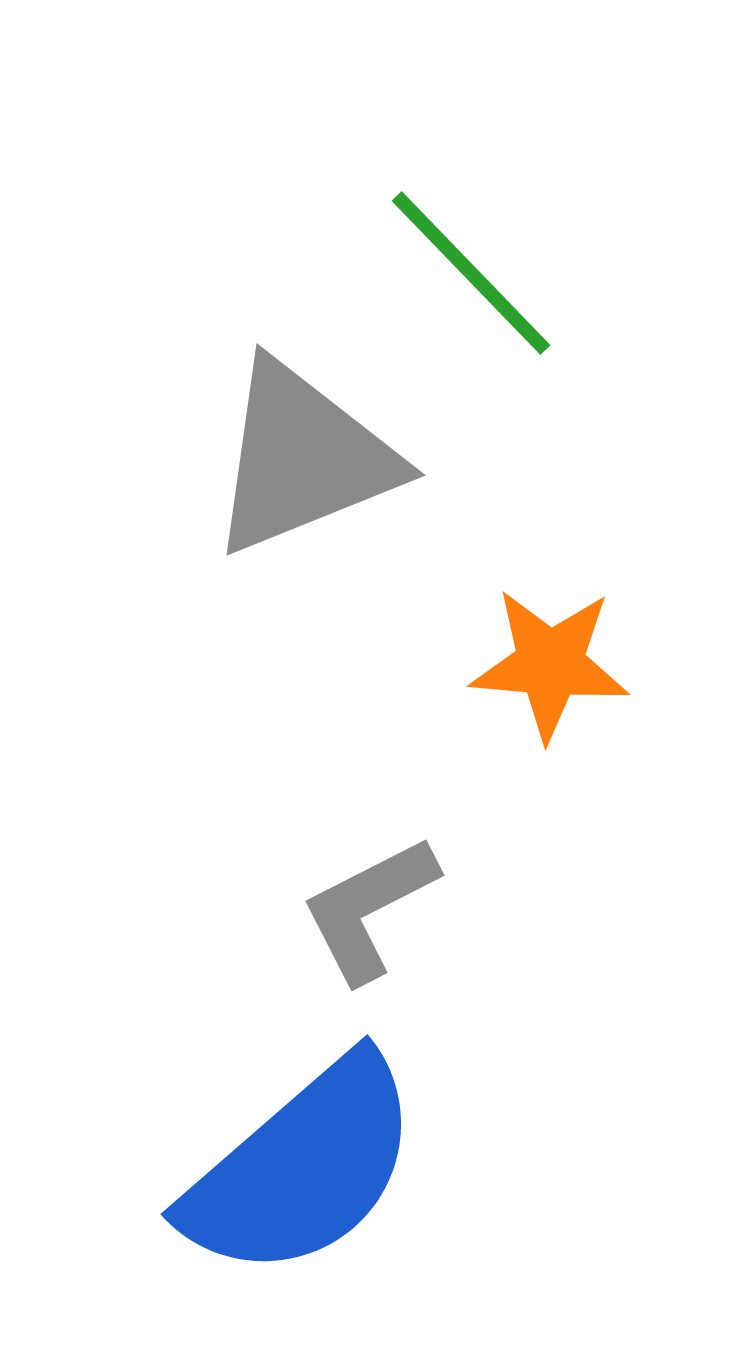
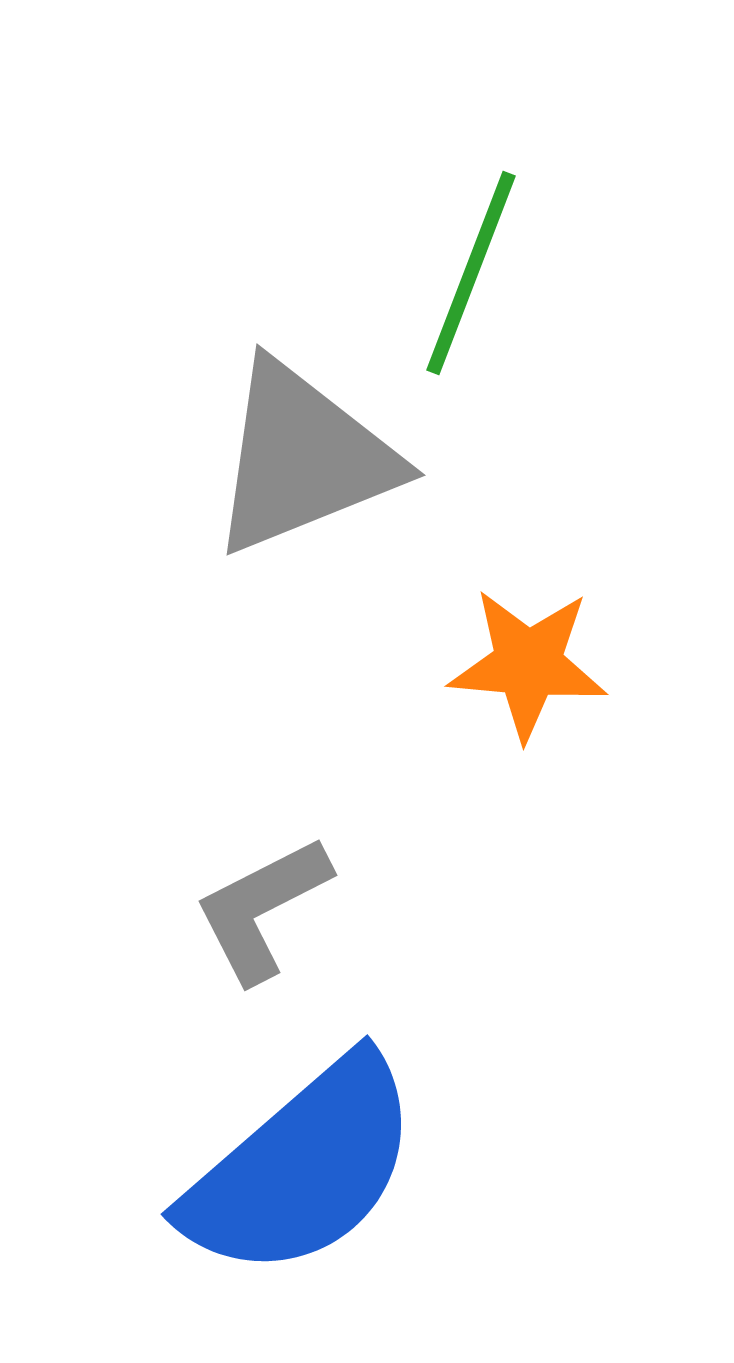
green line: rotated 65 degrees clockwise
orange star: moved 22 px left
gray L-shape: moved 107 px left
